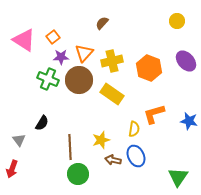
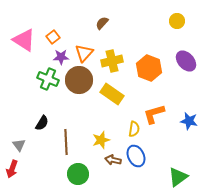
gray triangle: moved 5 px down
brown line: moved 4 px left, 5 px up
green triangle: rotated 20 degrees clockwise
